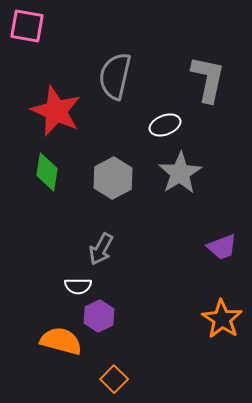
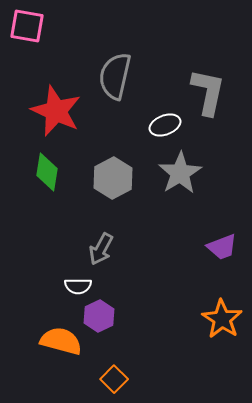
gray L-shape: moved 13 px down
